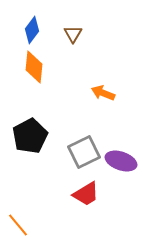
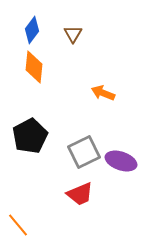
red trapezoid: moved 6 px left; rotated 8 degrees clockwise
